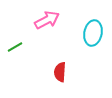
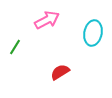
green line: rotated 28 degrees counterclockwise
red semicircle: rotated 54 degrees clockwise
